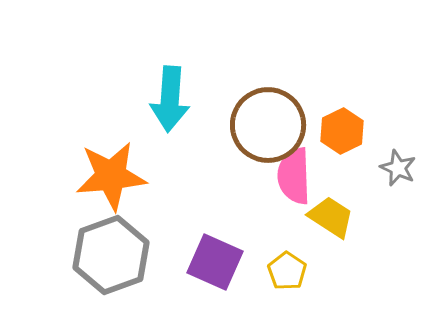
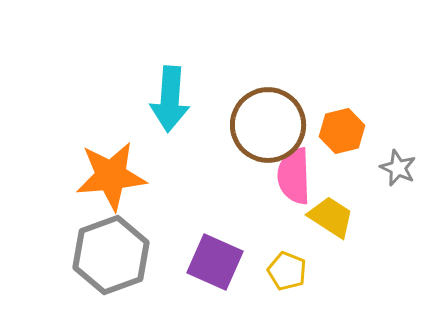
orange hexagon: rotated 12 degrees clockwise
yellow pentagon: rotated 12 degrees counterclockwise
